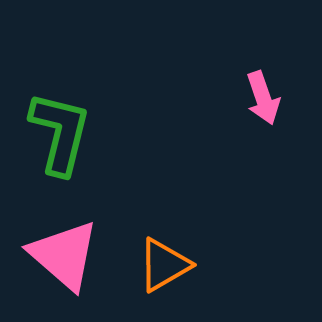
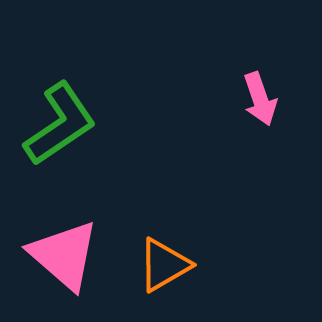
pink arrow: moved 3 px left, 1 px down
green L-shape: moved 9 px up; rotated 42 degrees clockwise
